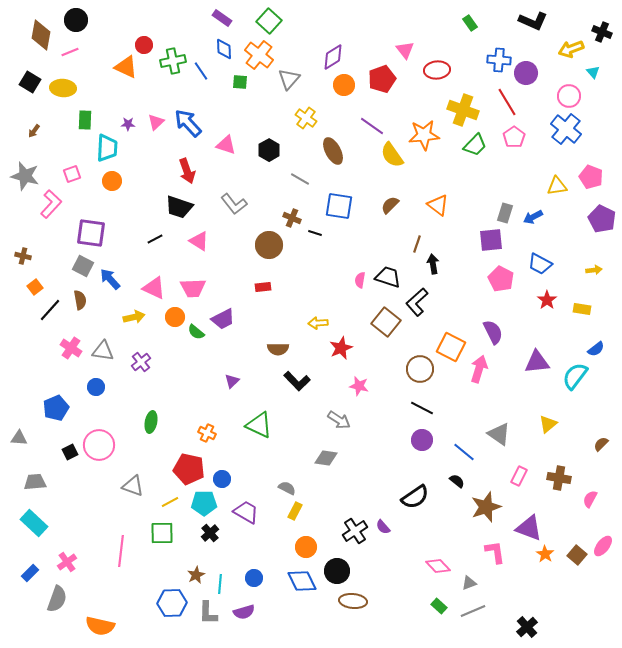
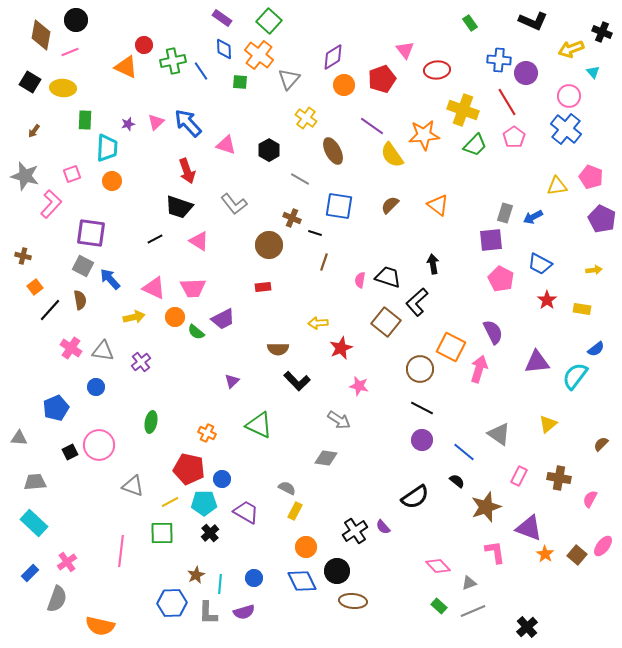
purple star at (128, 124): rotated 16 degrees counterclockwise
brown line at (417, 244): moved 93 px left, 18 px down
